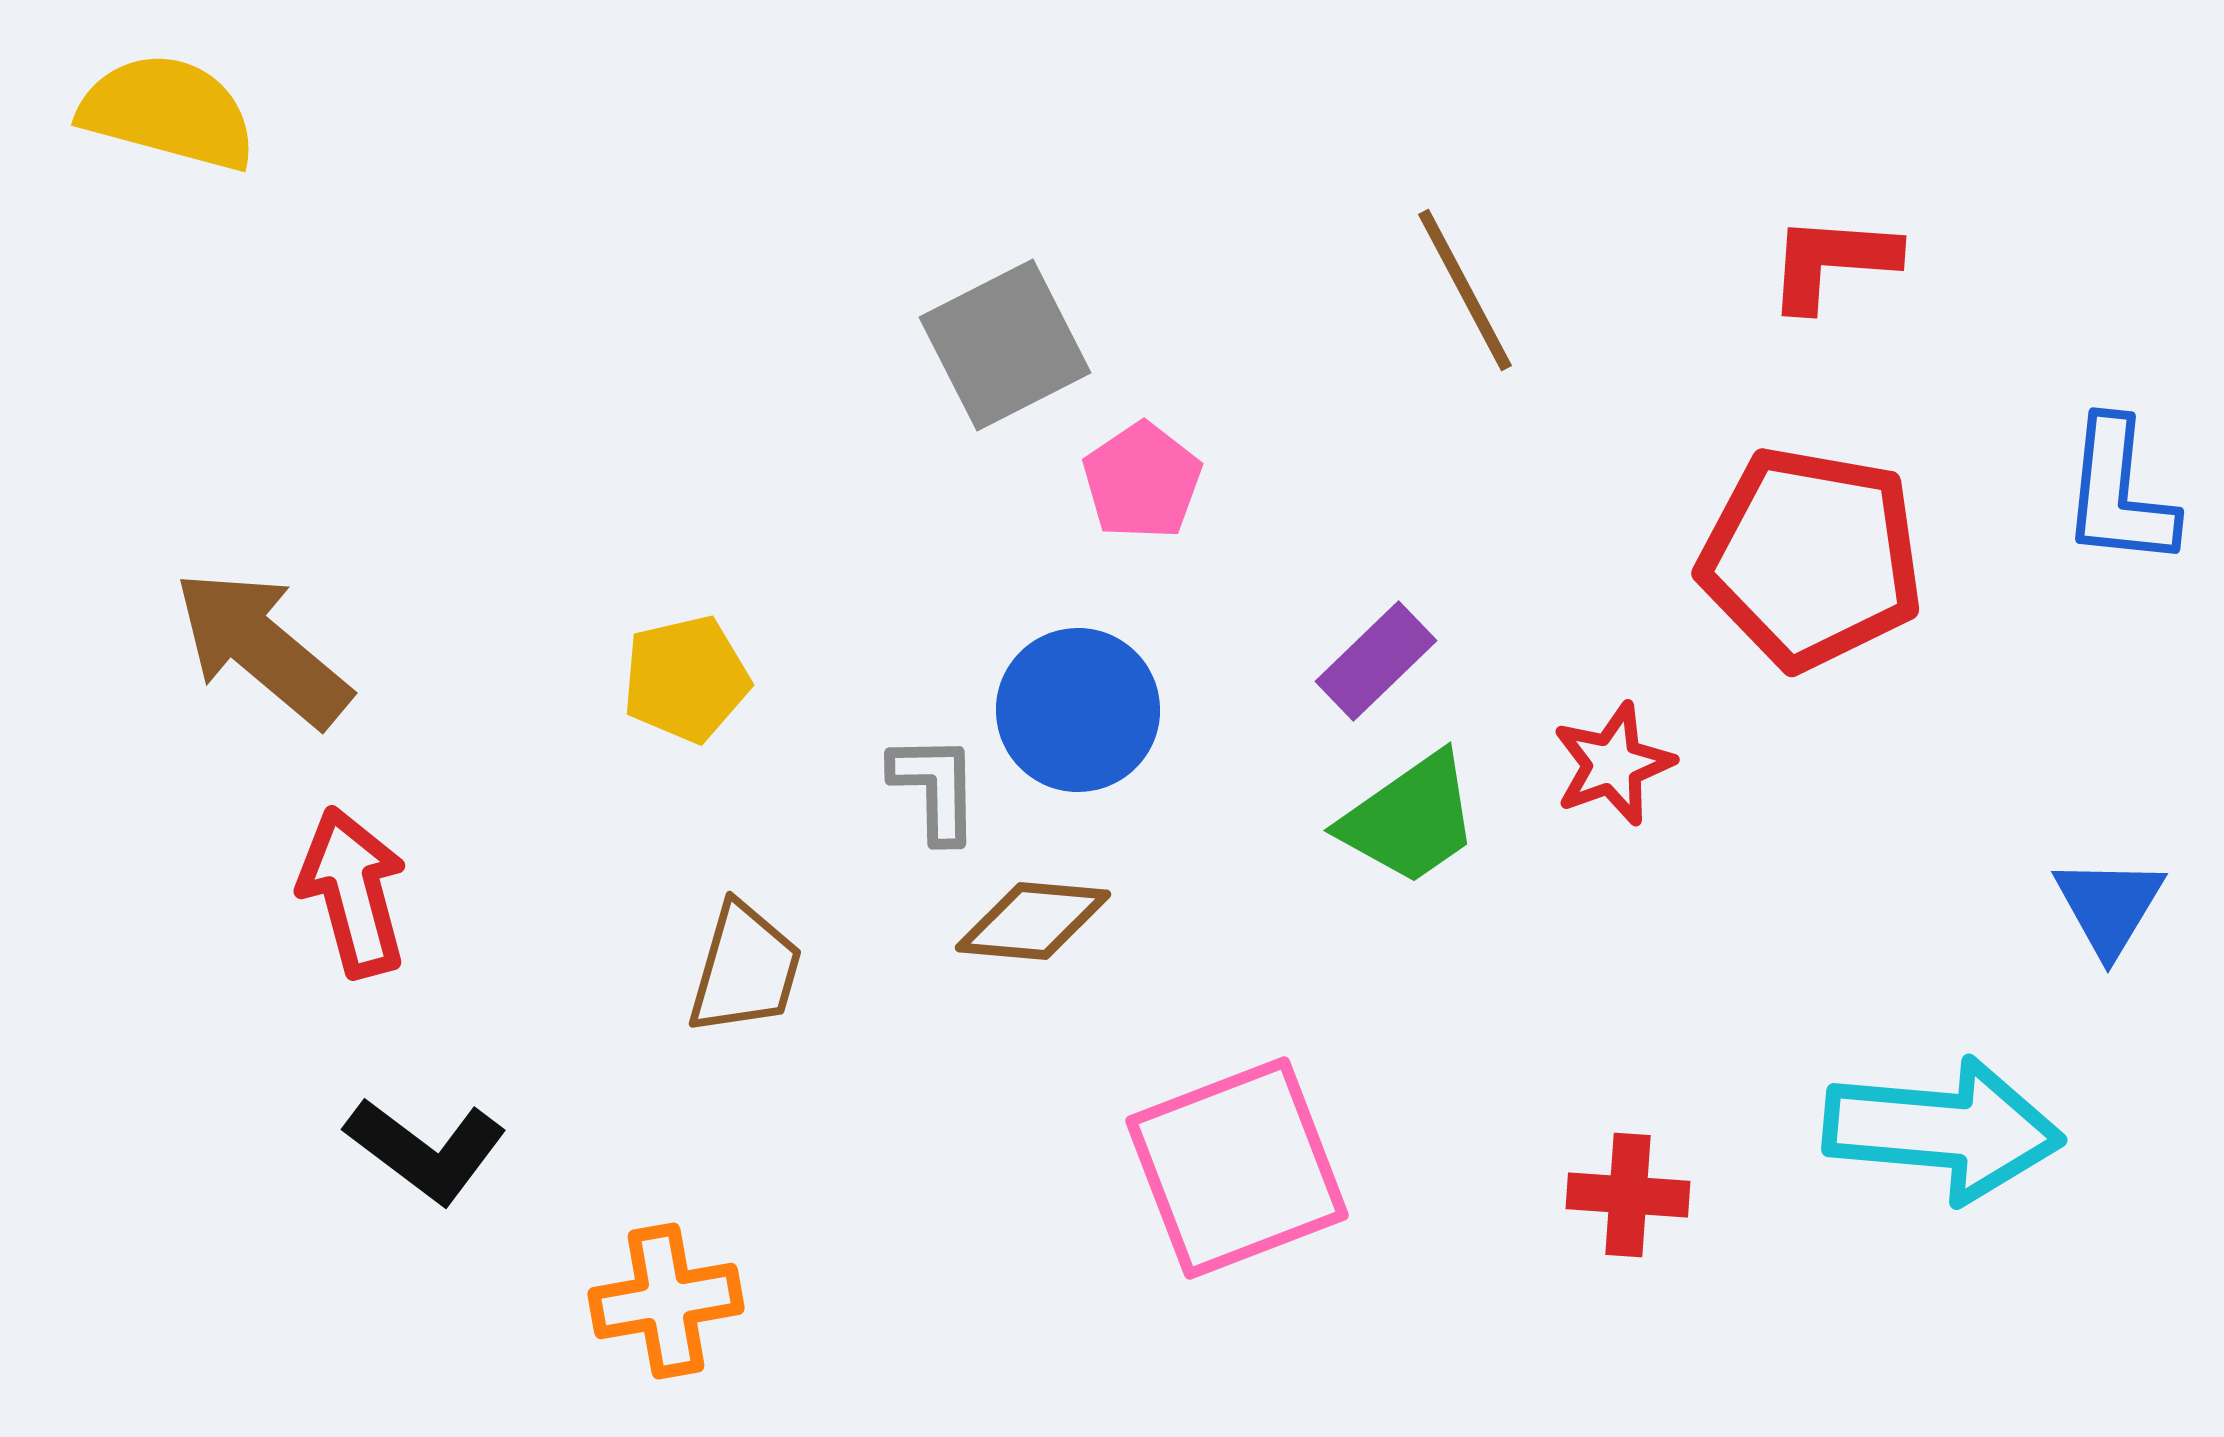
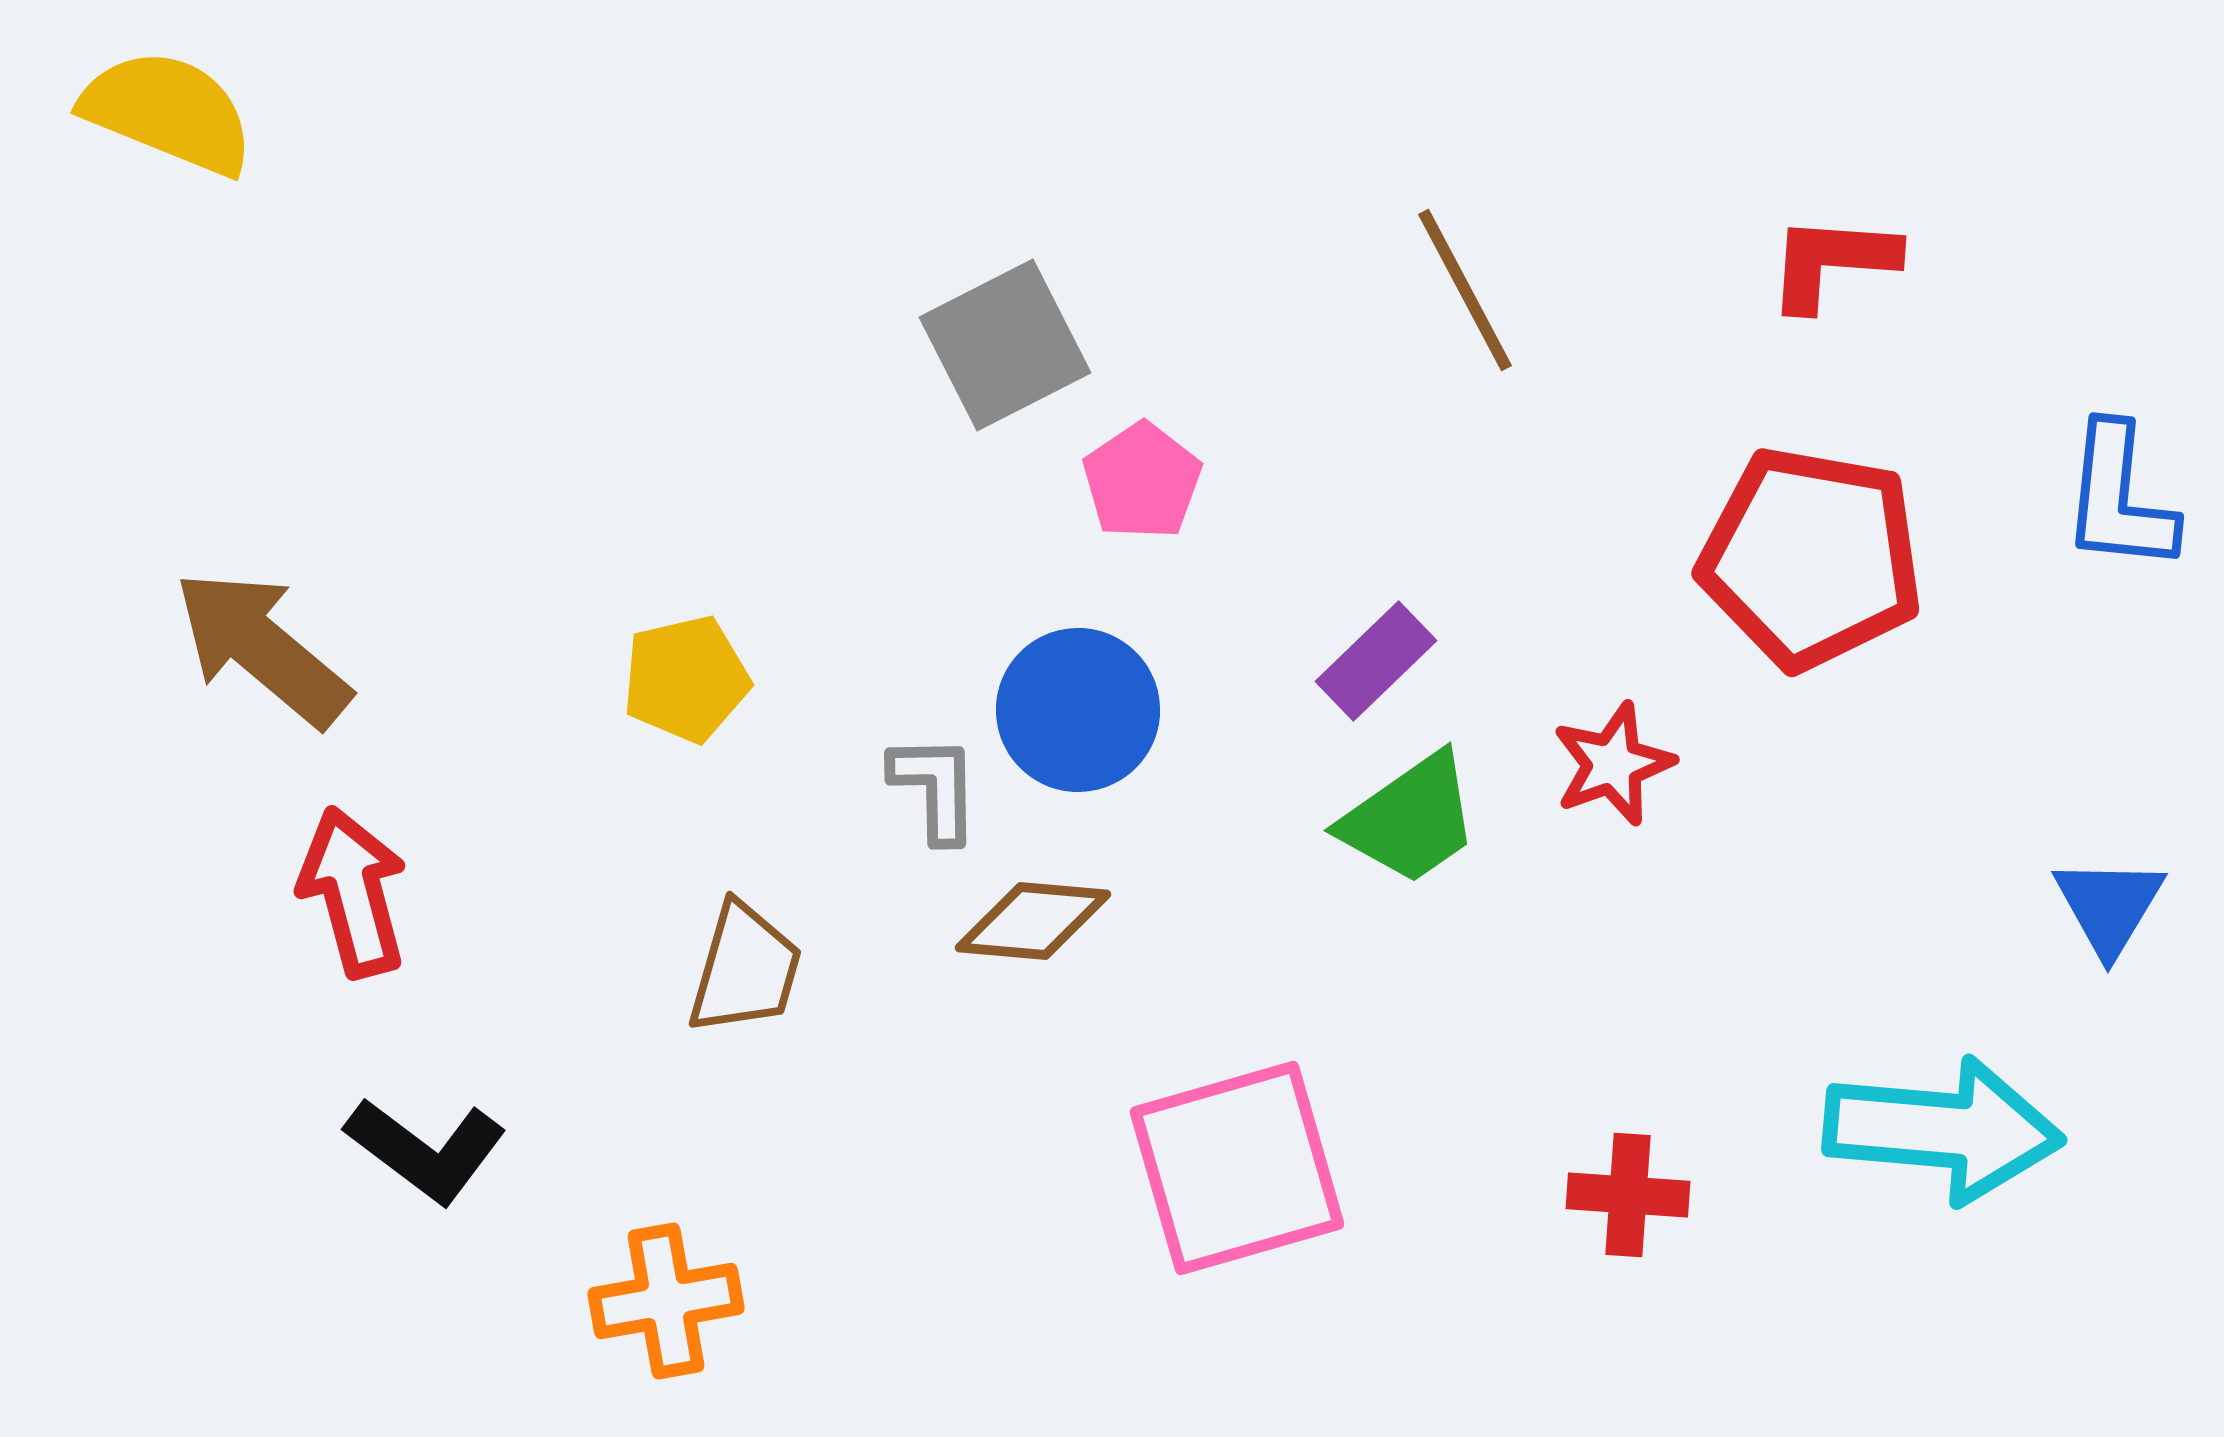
yellow semicircle: rotated 7 degrees clockwise
blue L-shape: moved 5 px down
pink square: rotated 5 degrees clockwise
